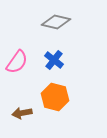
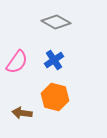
gray diamond: rotated 16 degrees clockwise
blue cross: rotated 18 degrees clockwise
brown arrow: rotated 18 degrees clockwise
